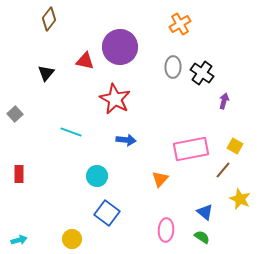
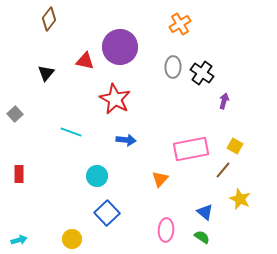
blue square: rotated 10 degrees clockwise
